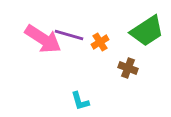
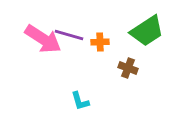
orange cross: rotated 30 degrees clockwise
